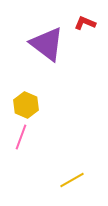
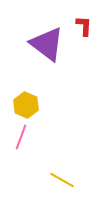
red L-shape: moved 1 px left, 3 px down; rotated 70 degrees clockwise
yellow line: moved 10 px left; rotated 60 degrees clockwise
